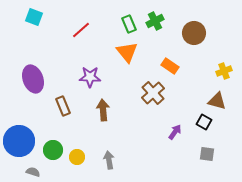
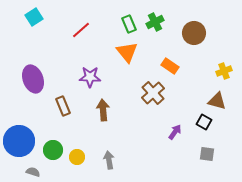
cyan square: rotated 36 degrees clockwise
green cross: moved 1 px down
